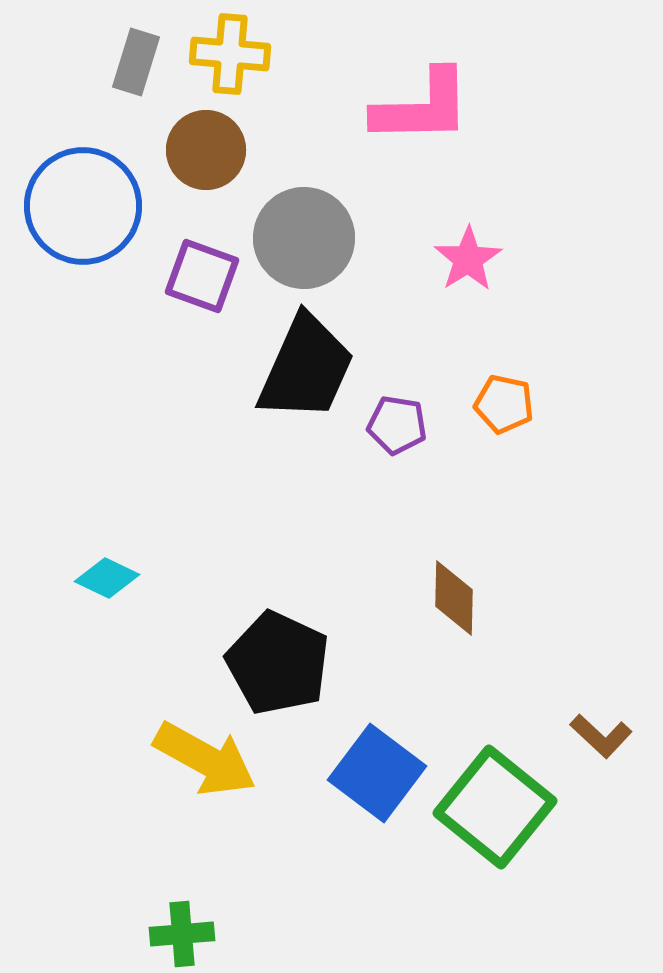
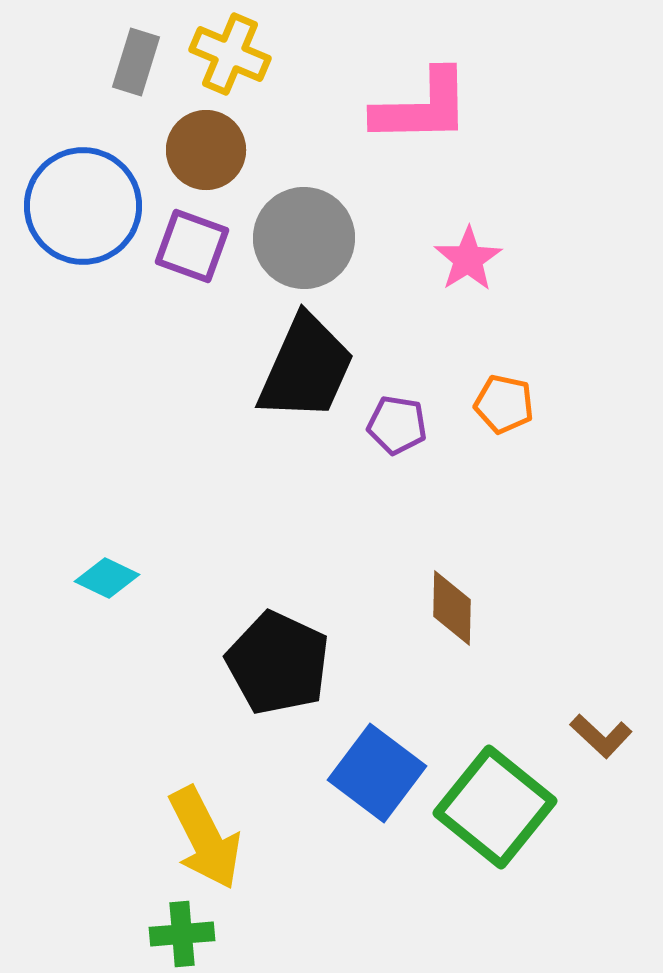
yellow cross: rotated 18 degrees clockwise
purple square: moved 10 px left, 30 px up
brown diamond: moved 2 px left, 10 px down
yellow arrow: moved 79 px down; rotated 34 degrees clockwise
